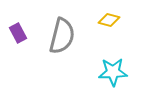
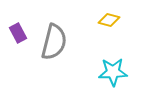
gray semicircle: moved 8 px left, 6 px down
